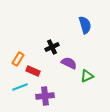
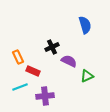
orange rectangle: moved 2 px up; rotated 56 degrees counterclockwise
purple semicircle: moved 2 px up
